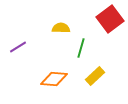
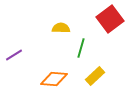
purple line: moved 4 px left, 8 px down
